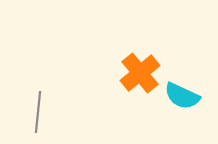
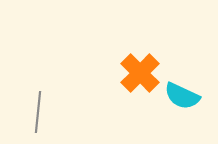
orange cross: rotated 6 degrees counterclockwise
